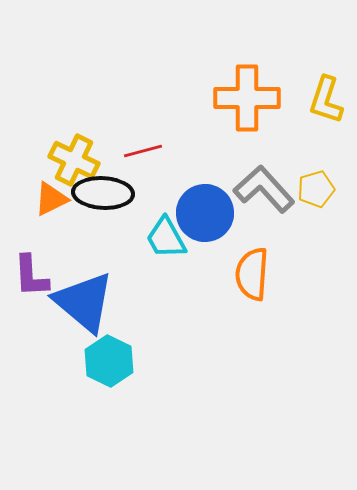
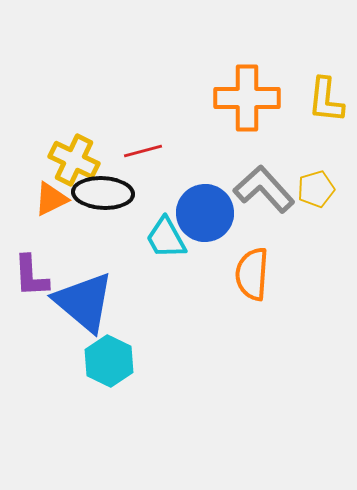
yellow L-shape: rotated 12 degrees counterclockwise
